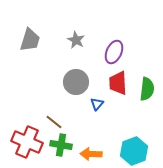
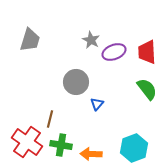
gray star: moved 15 px right
purple ellipse: rotated 45 degrees clockwise
red trapezoid: moved 29 px right, 31 px up
green semicircle: rotated 45 degrees counterclockwise
brown line: moved 4 px left, 3 px up; rotated 66 degrees clockwise
red cross: rotated 12 degrees clockwise
cyan hexagon: moved 3 px up
